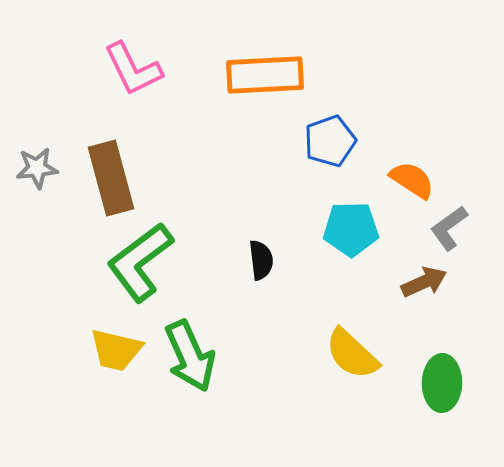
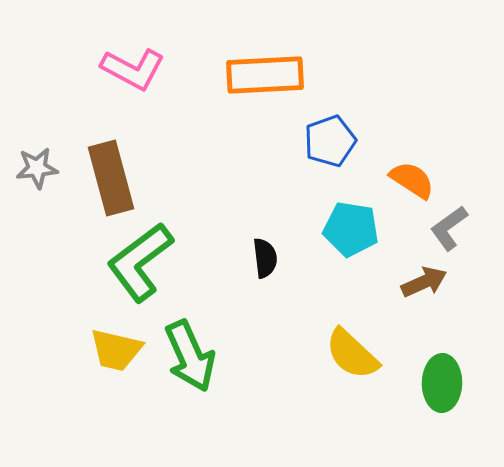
pink L-shape: rotated 36 degrees counterclockwise
cyan pentagon: rotated 10 degrees clockwise
black semicircle: moved 4 px right, 2 px up
